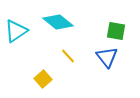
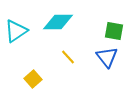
cyan diamond: rotated 40 degrees counterclockwise
green square: moved 2 px left
yellow line: moved 1 px down
yellow square: moved 10 px left
